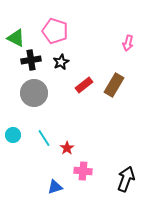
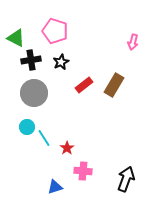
pink arrow: moved 5 px right, 1 px up
cyan circle: moved 14 px right, 8 px up
